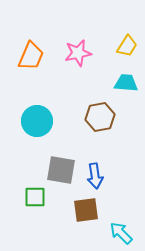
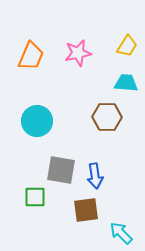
brown hexagon: moved 7 px right; rotated 12 degrees clockwise
